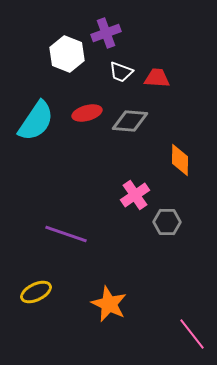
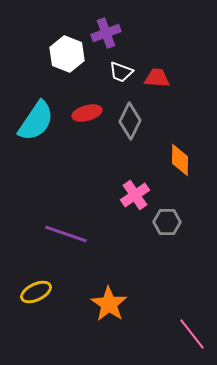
gray diamond: rotated 69 degrees counterclockwise
orange star: rotated 9 degrees clockwise
